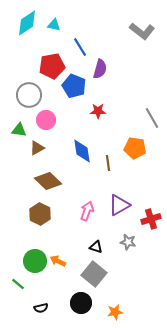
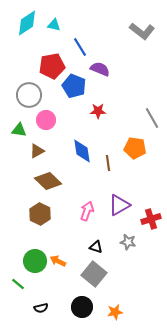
purple semicircle: rotated 84 degrees counterclockwise
brown triangle: moved 3 px down
black circle: moved 1 px right, 4 px down
